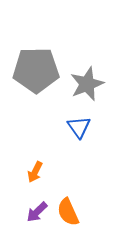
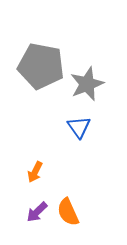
gray pentagon: moved 5 px right, 4 px up; rotated 12 degrees clockwise
